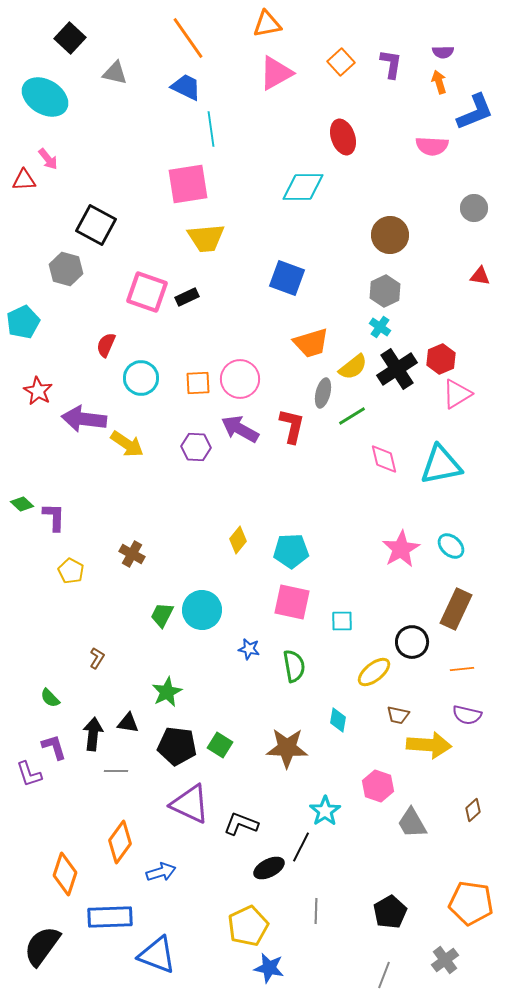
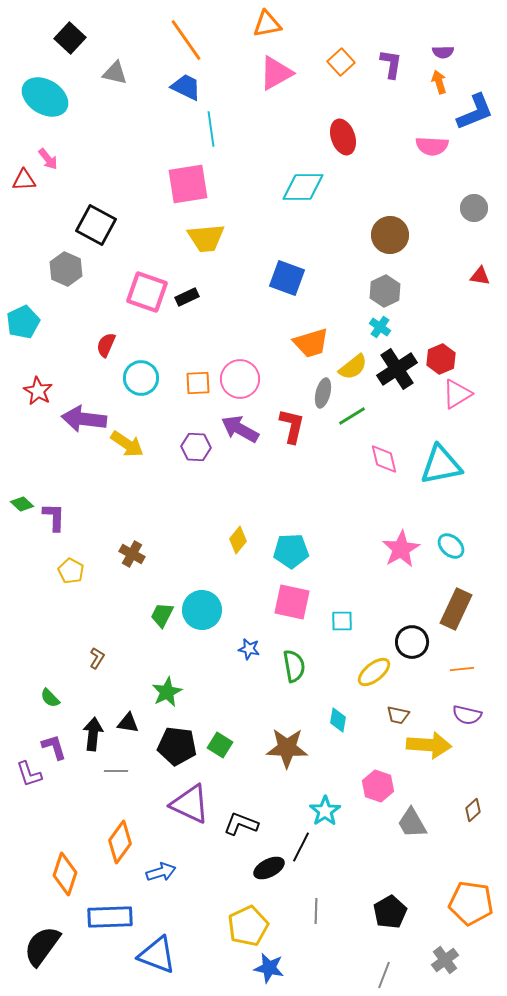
orange line at (188, 38): moved 2 px left, 2 px down
gray hexagon at (66, 269): rotated 8 degrees clockwise
